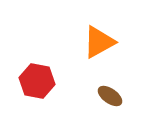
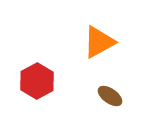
red hexagon: rotated 20 degrees clockwise
